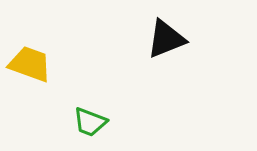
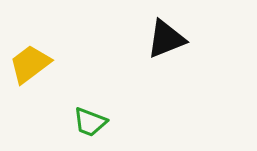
yellow trapezoid: rotated 57 degrees counterclockwise
